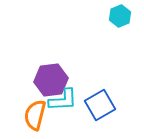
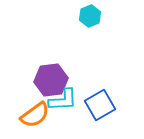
cyan hexagon: moved 30 px left
orange semicircle: rotated 140 degrees counterclockwise
